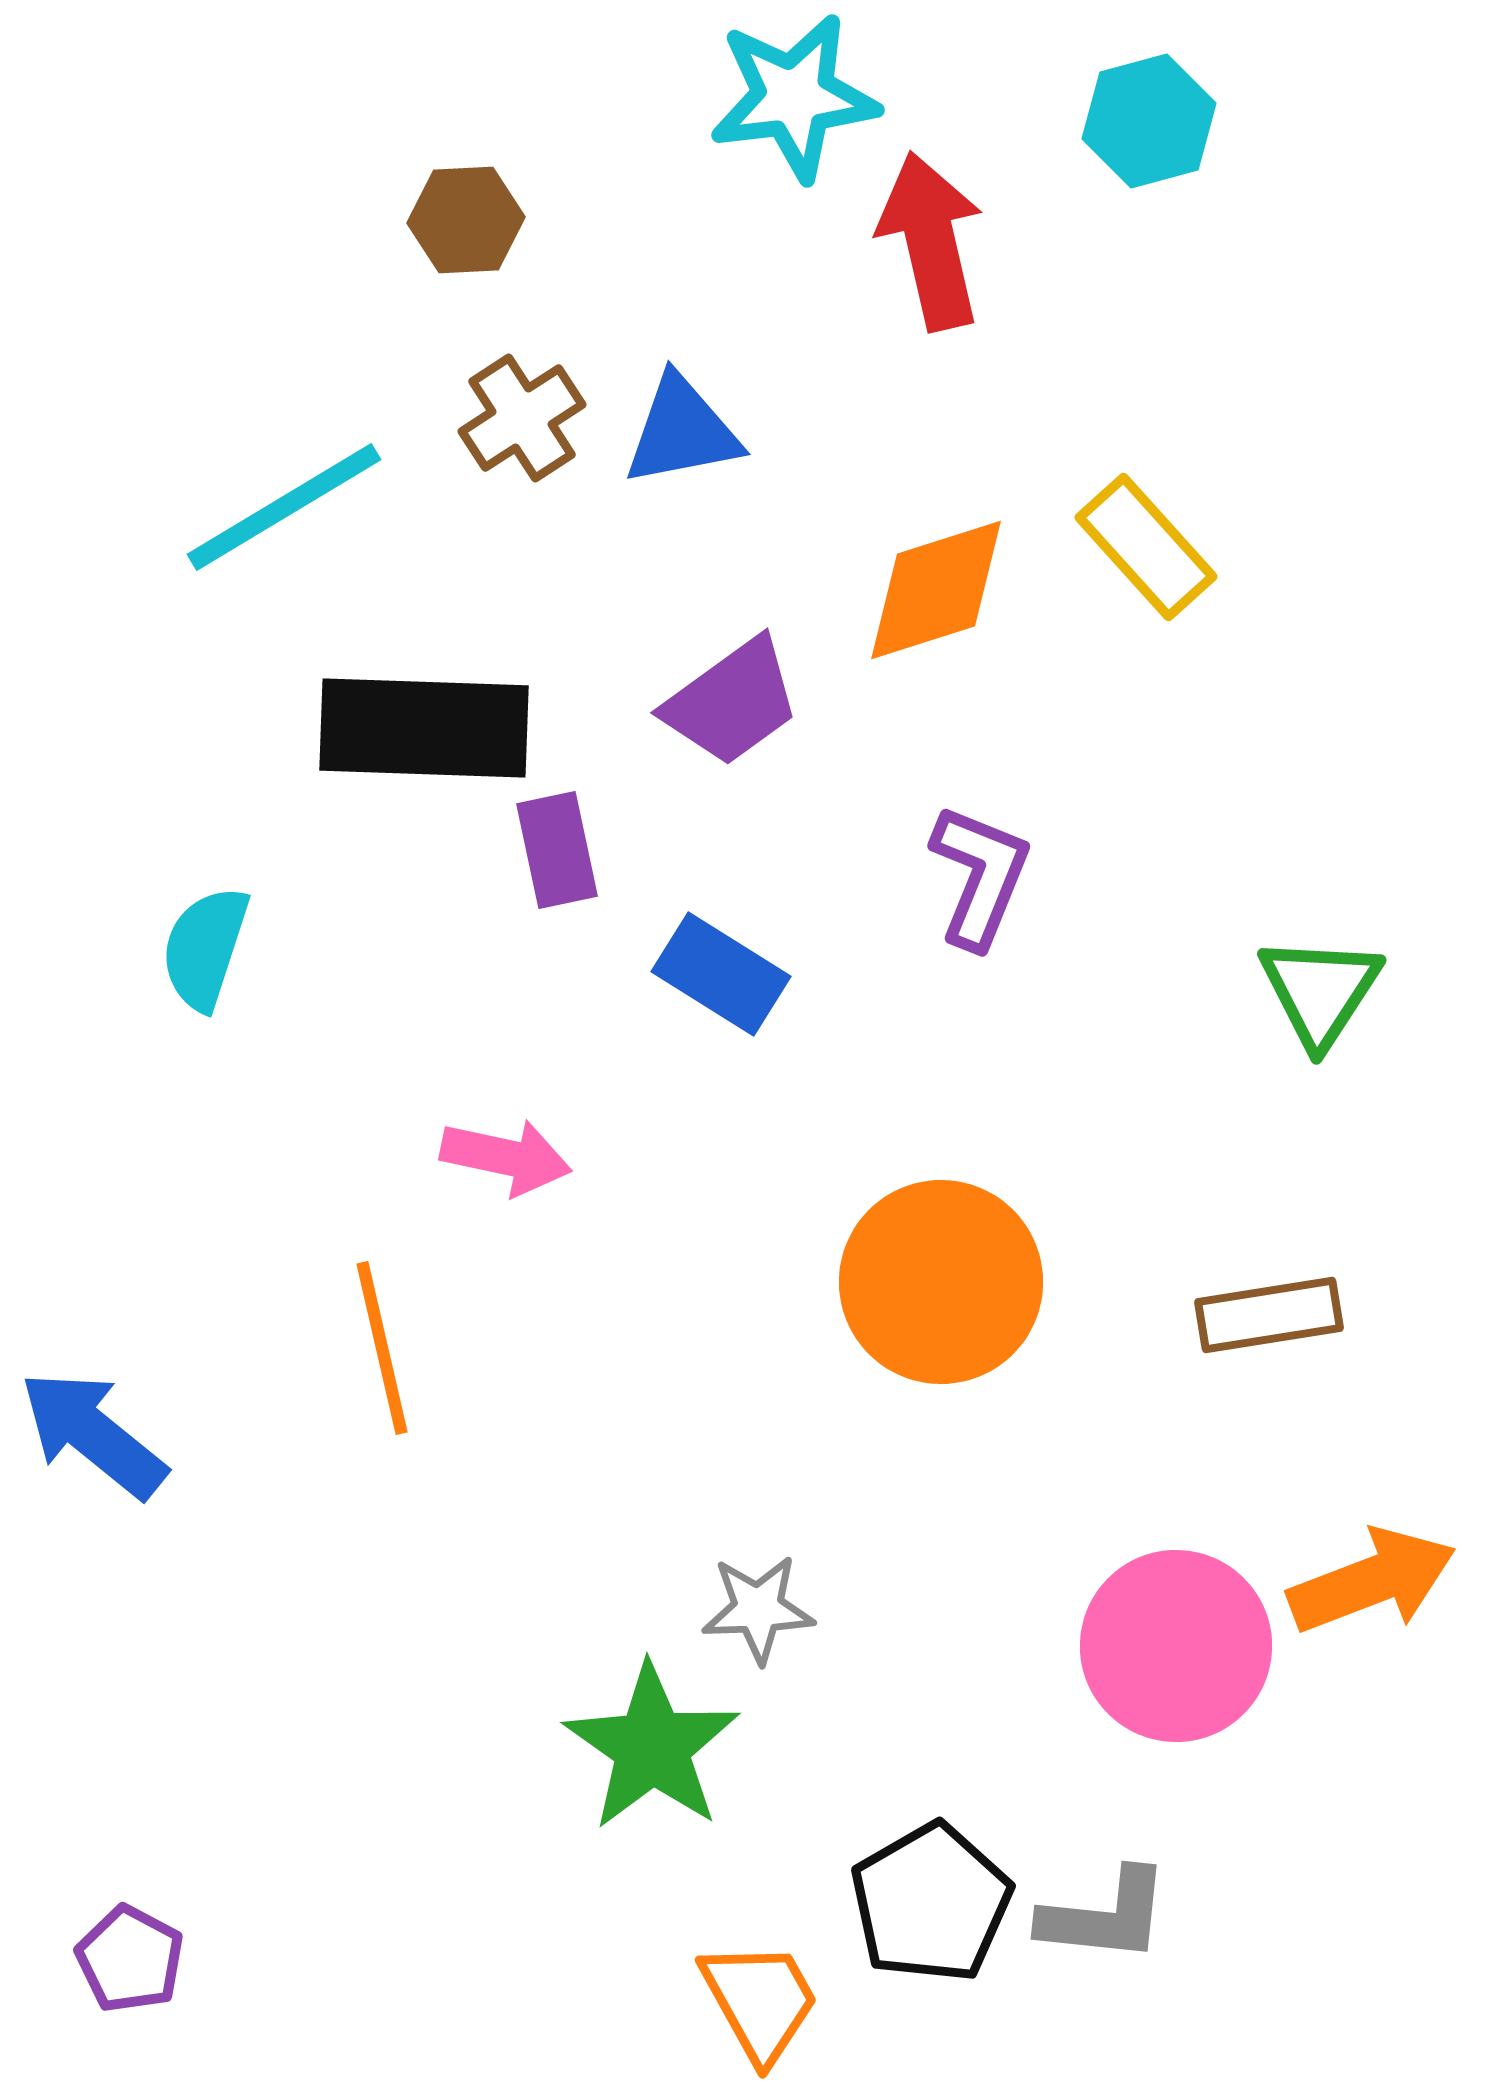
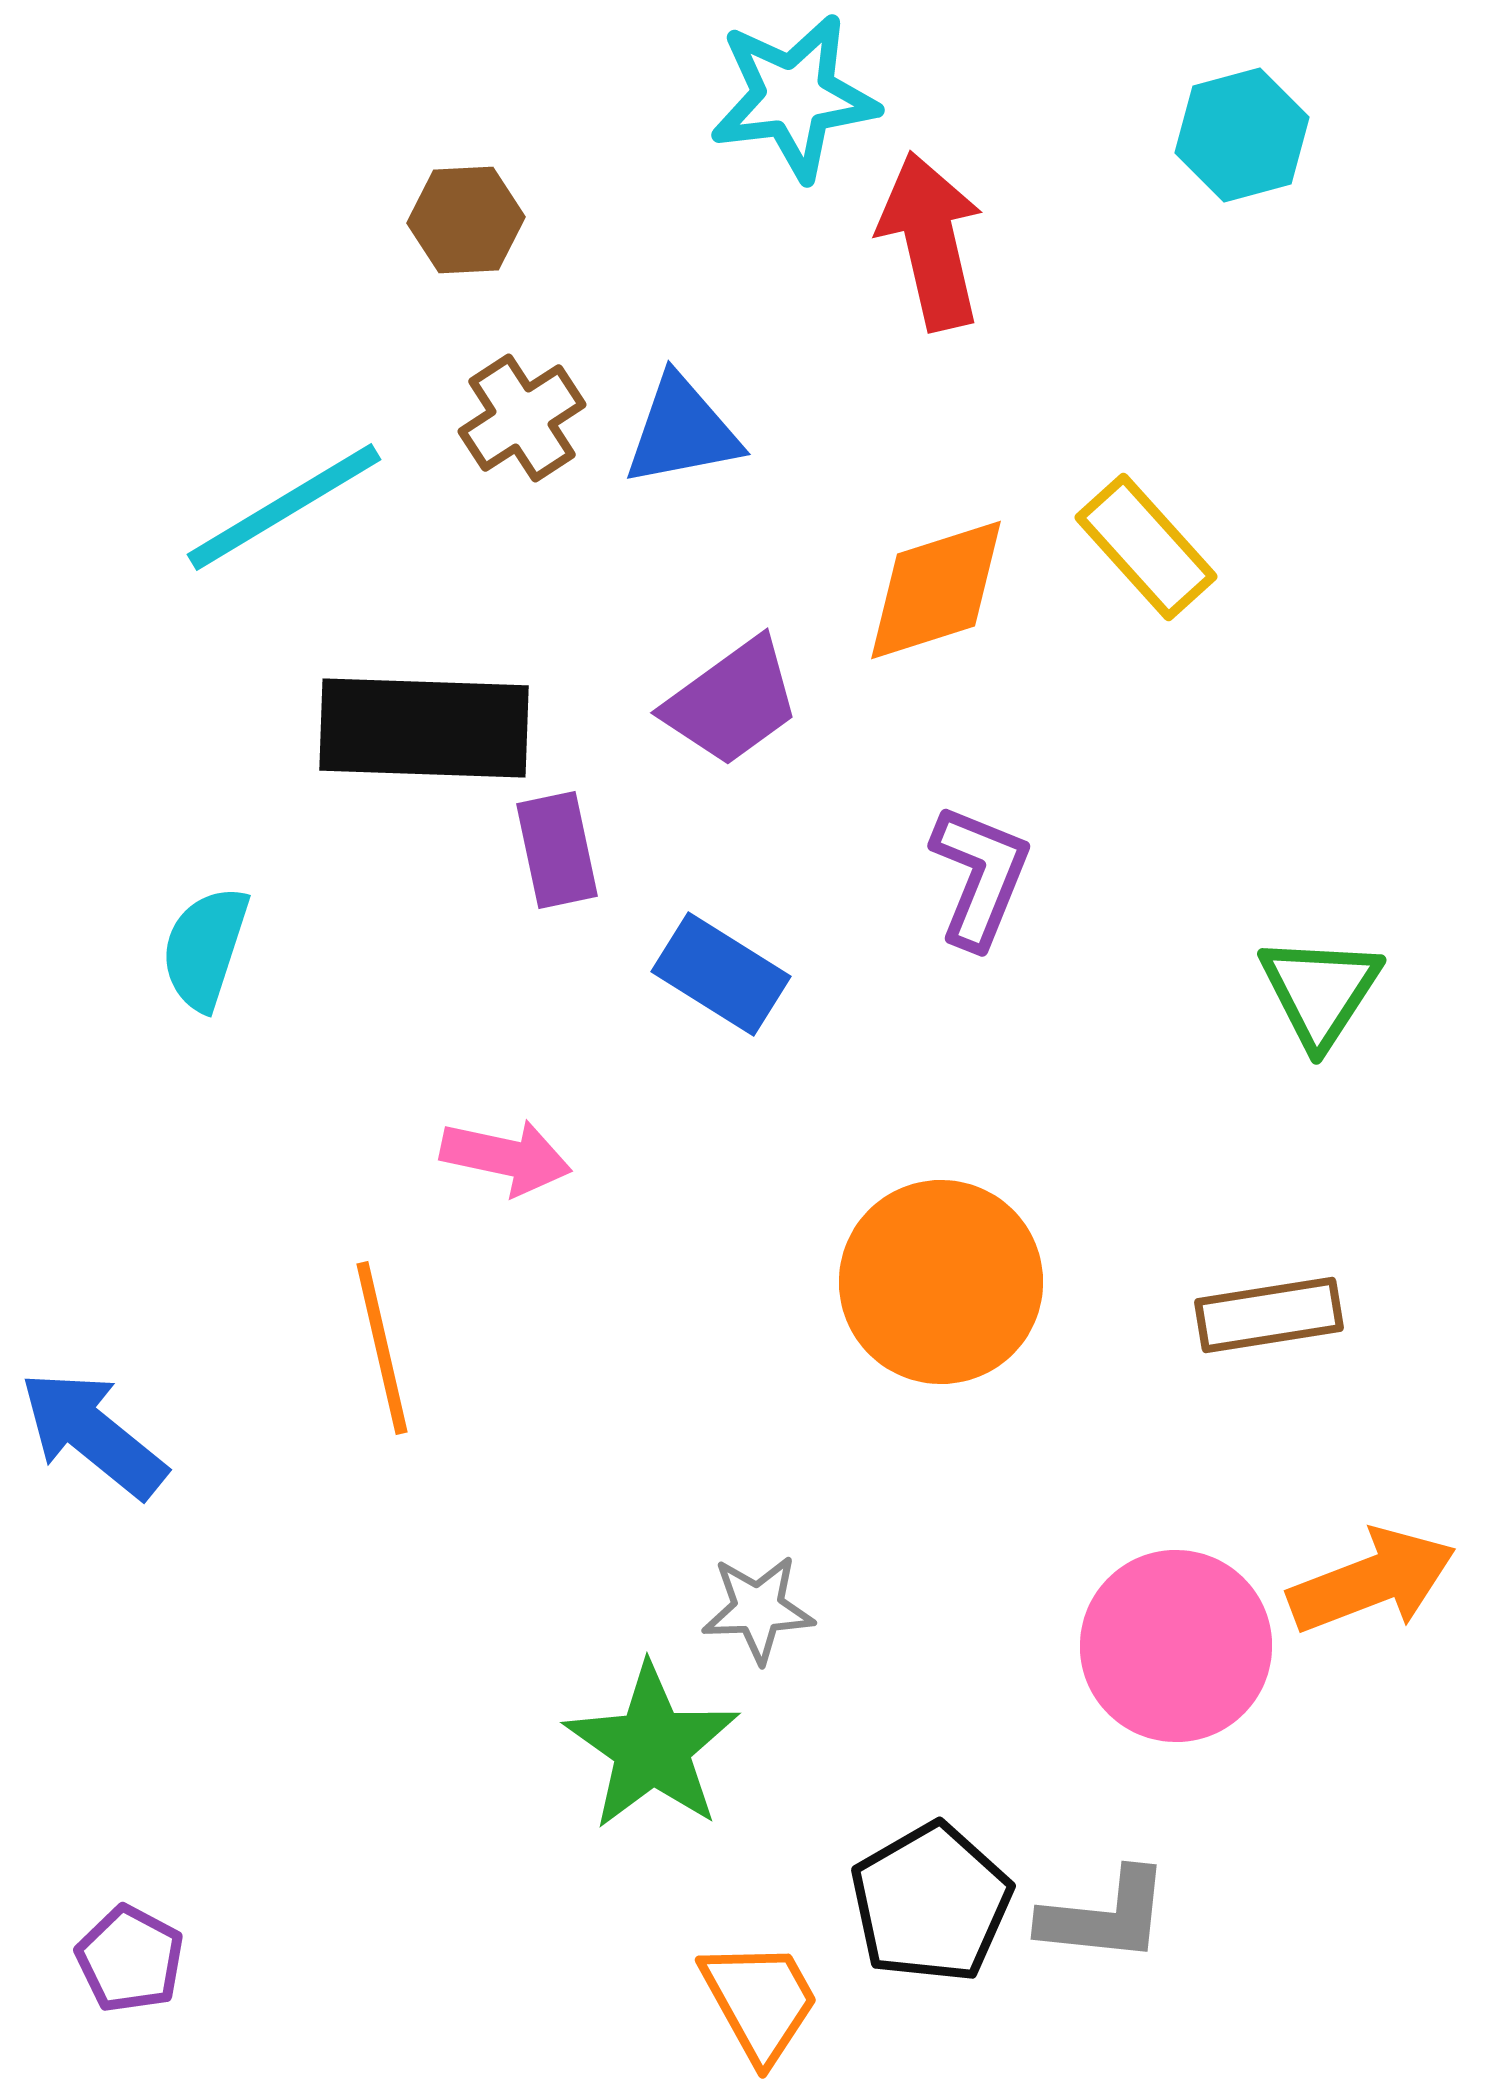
cyan hexagon: moved 93 px right, 14 px down
